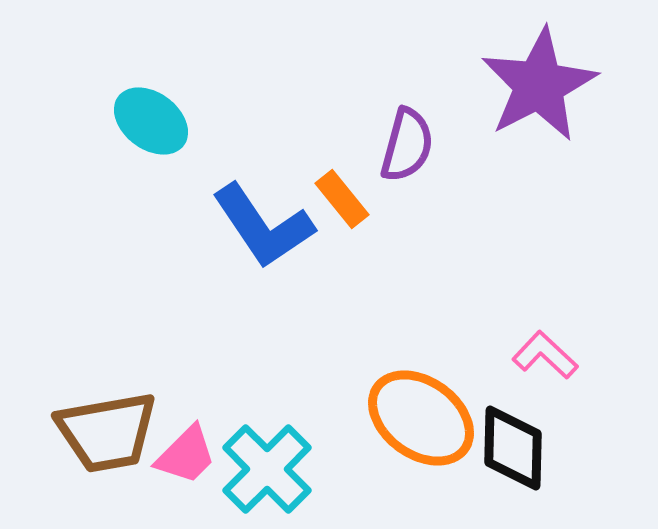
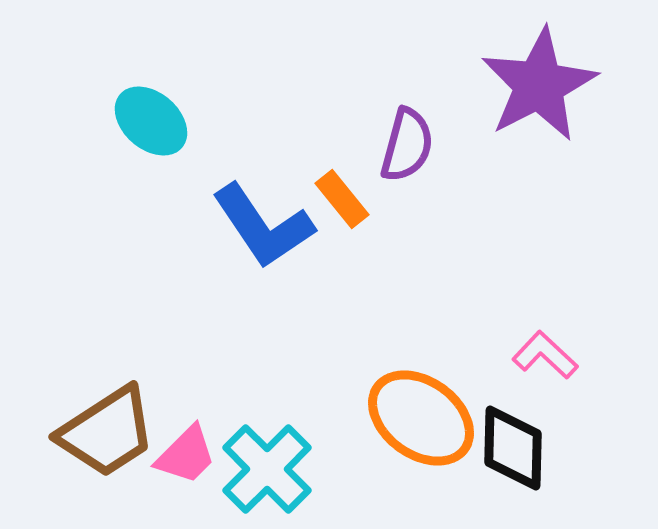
cyan ellipse: rotated 4 degrees clockwise
brown trapezoid: rotated 23 degrees counterclockwise
